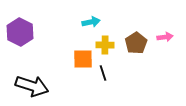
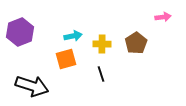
cyan arrow: moved 18 px left, 14 px down
purple hexagon: rotated 12 degrees clockwise
pink arrow: moved 2 px left, 20 px up
yellow cross: moved 3 px left, 1 px up
orange square: moved 17 px left; rotated 15 degrees counterclockwise
black line: moved 2 px left, 1 px down
